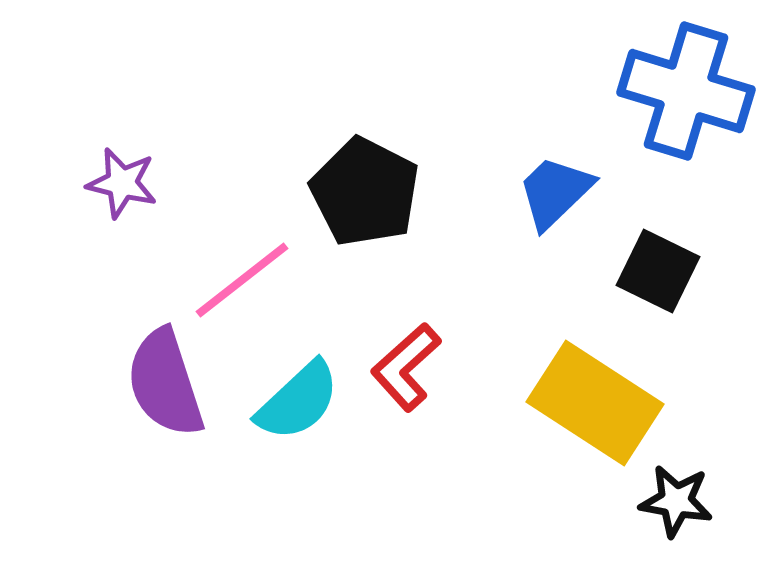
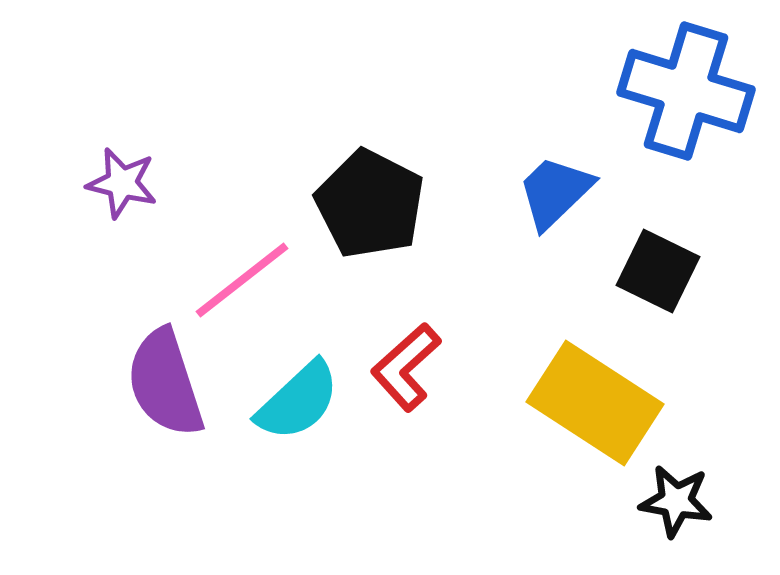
black pentagon: moved 5 px right, 12 px down
